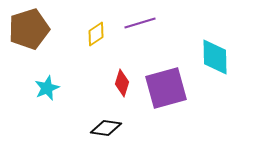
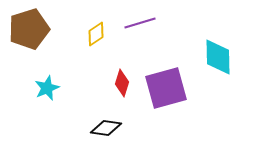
cyan diamond: moved 3 px right
